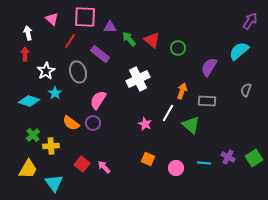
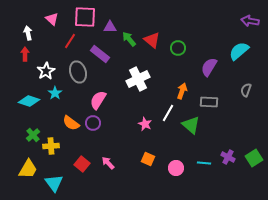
purple arrow: rotated 114 degrees counterclockwise
gray rectangle: moved 2 px right, 1 px down
pink arrow: moved 4 px right, 4 px up
